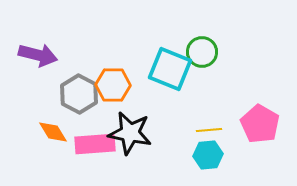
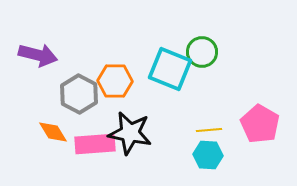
orange hexagon: moved 2 px right, 4 px up
cyan hexagon: rotated 8 degrees clockwise
